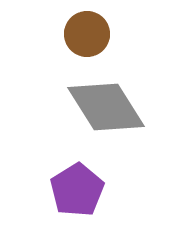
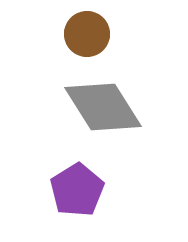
gray diamond: moved 3 px left
